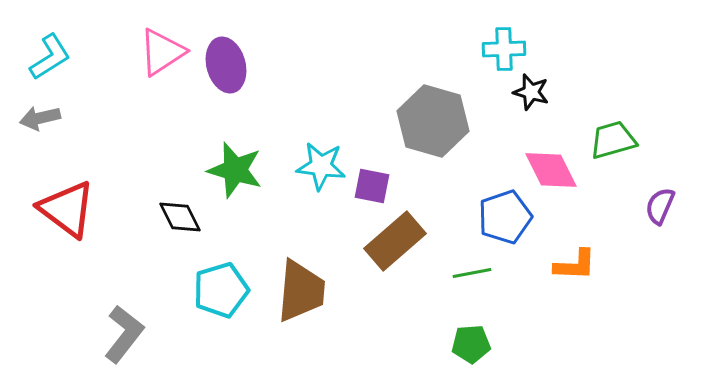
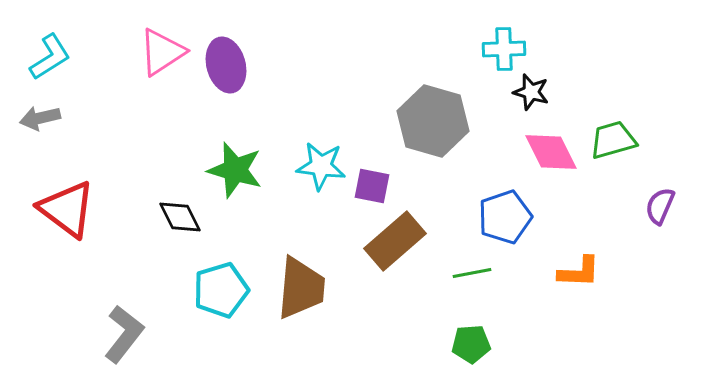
pink diamond: moved 18 px up
orange L-shape: moved 4 px right, 7 px down
brown trapezoid: moved 3 px up
